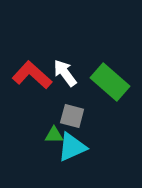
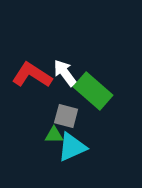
red L-shape: rotated 9 degrees counterclockwise
green rectangle: moved 17 px left, 9 px down
gray square: moved 6 px left
